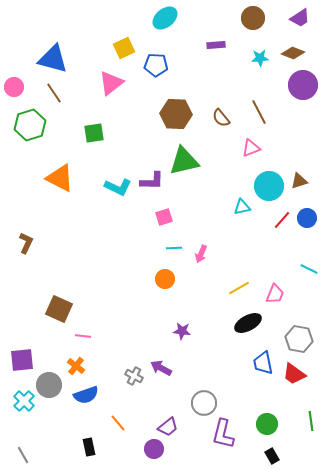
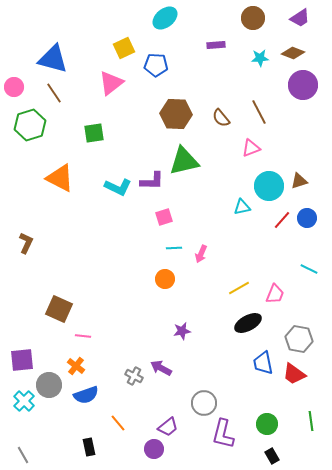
purple star at (182, 331): rotated 18 degrees counterclockwise
